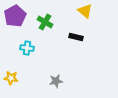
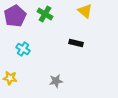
green cross: moved 8 px up
black rectangle: moved 6 px down
cyan cross: moved 4 px left, 1 px down; rotated 24 degrees clockwise
yellow star: moved 1 px left
